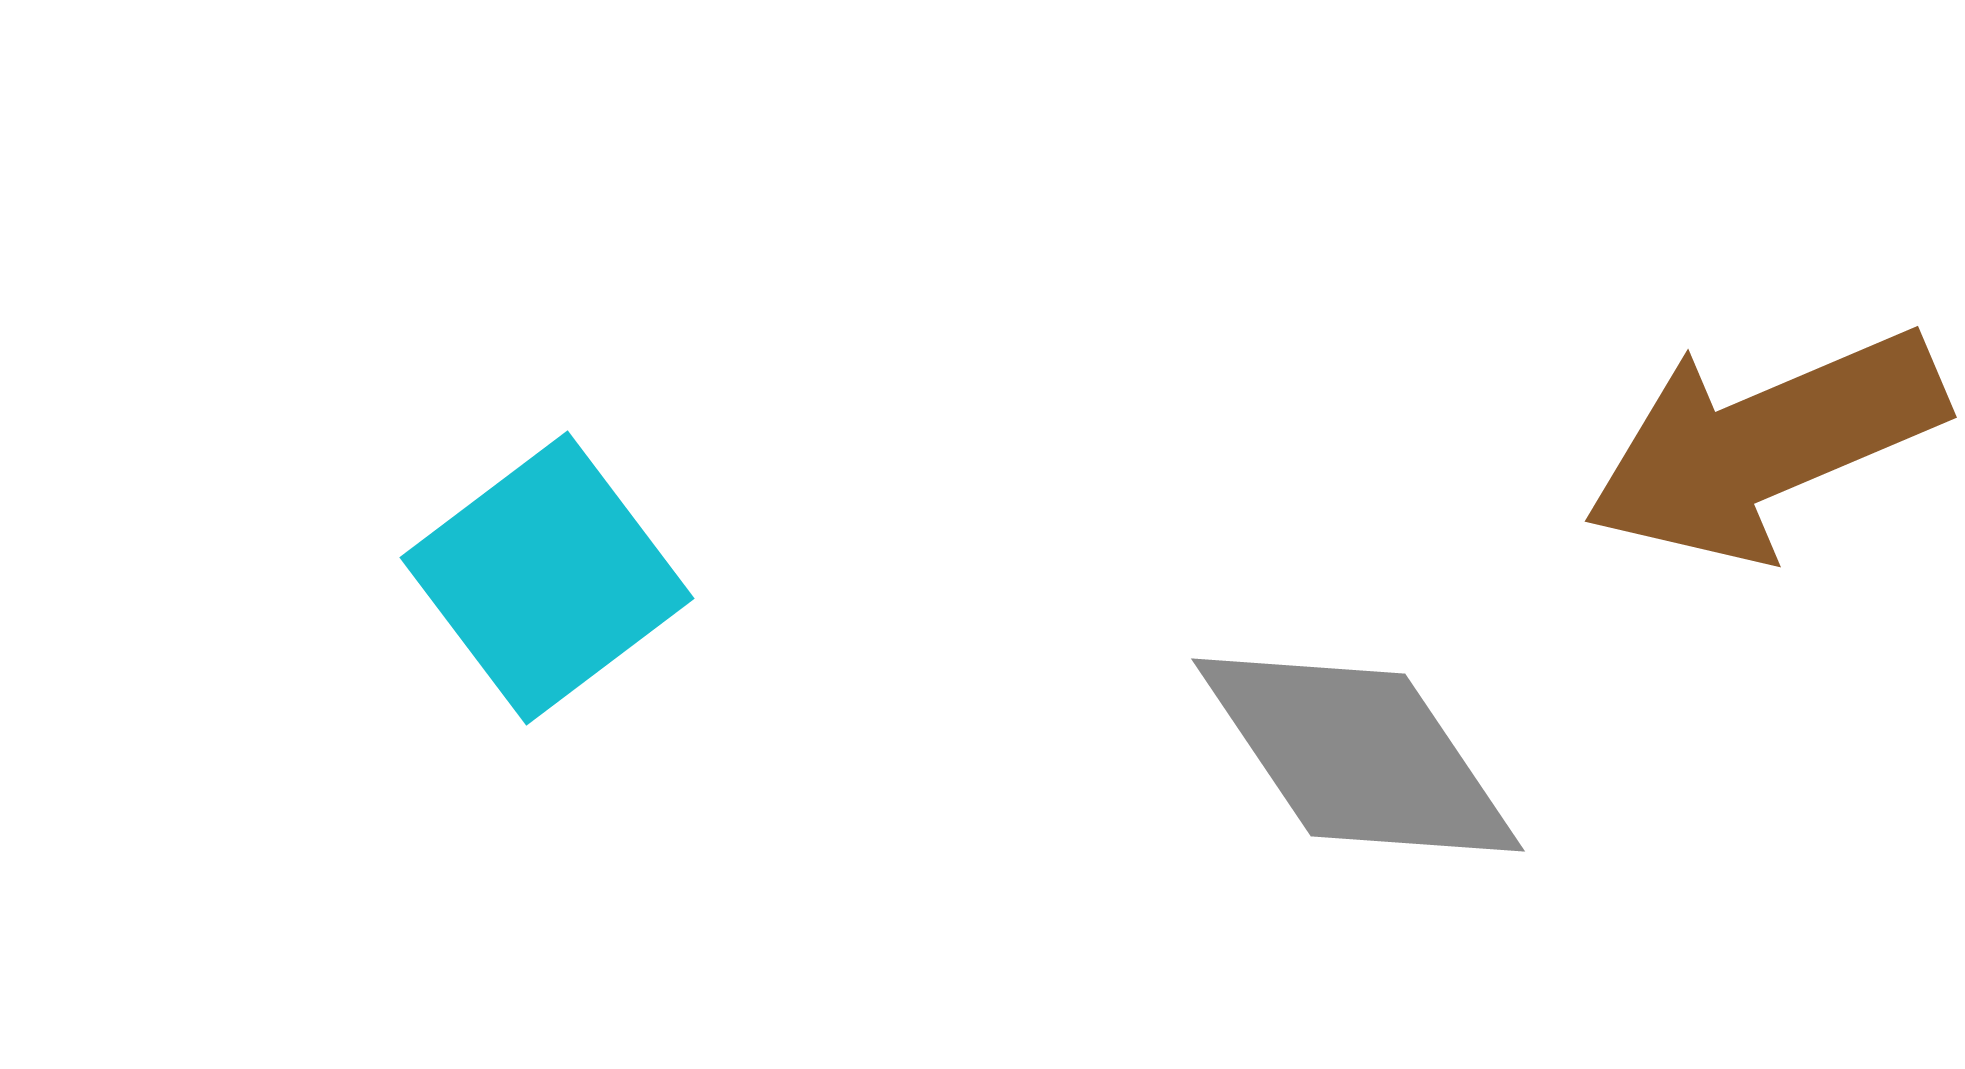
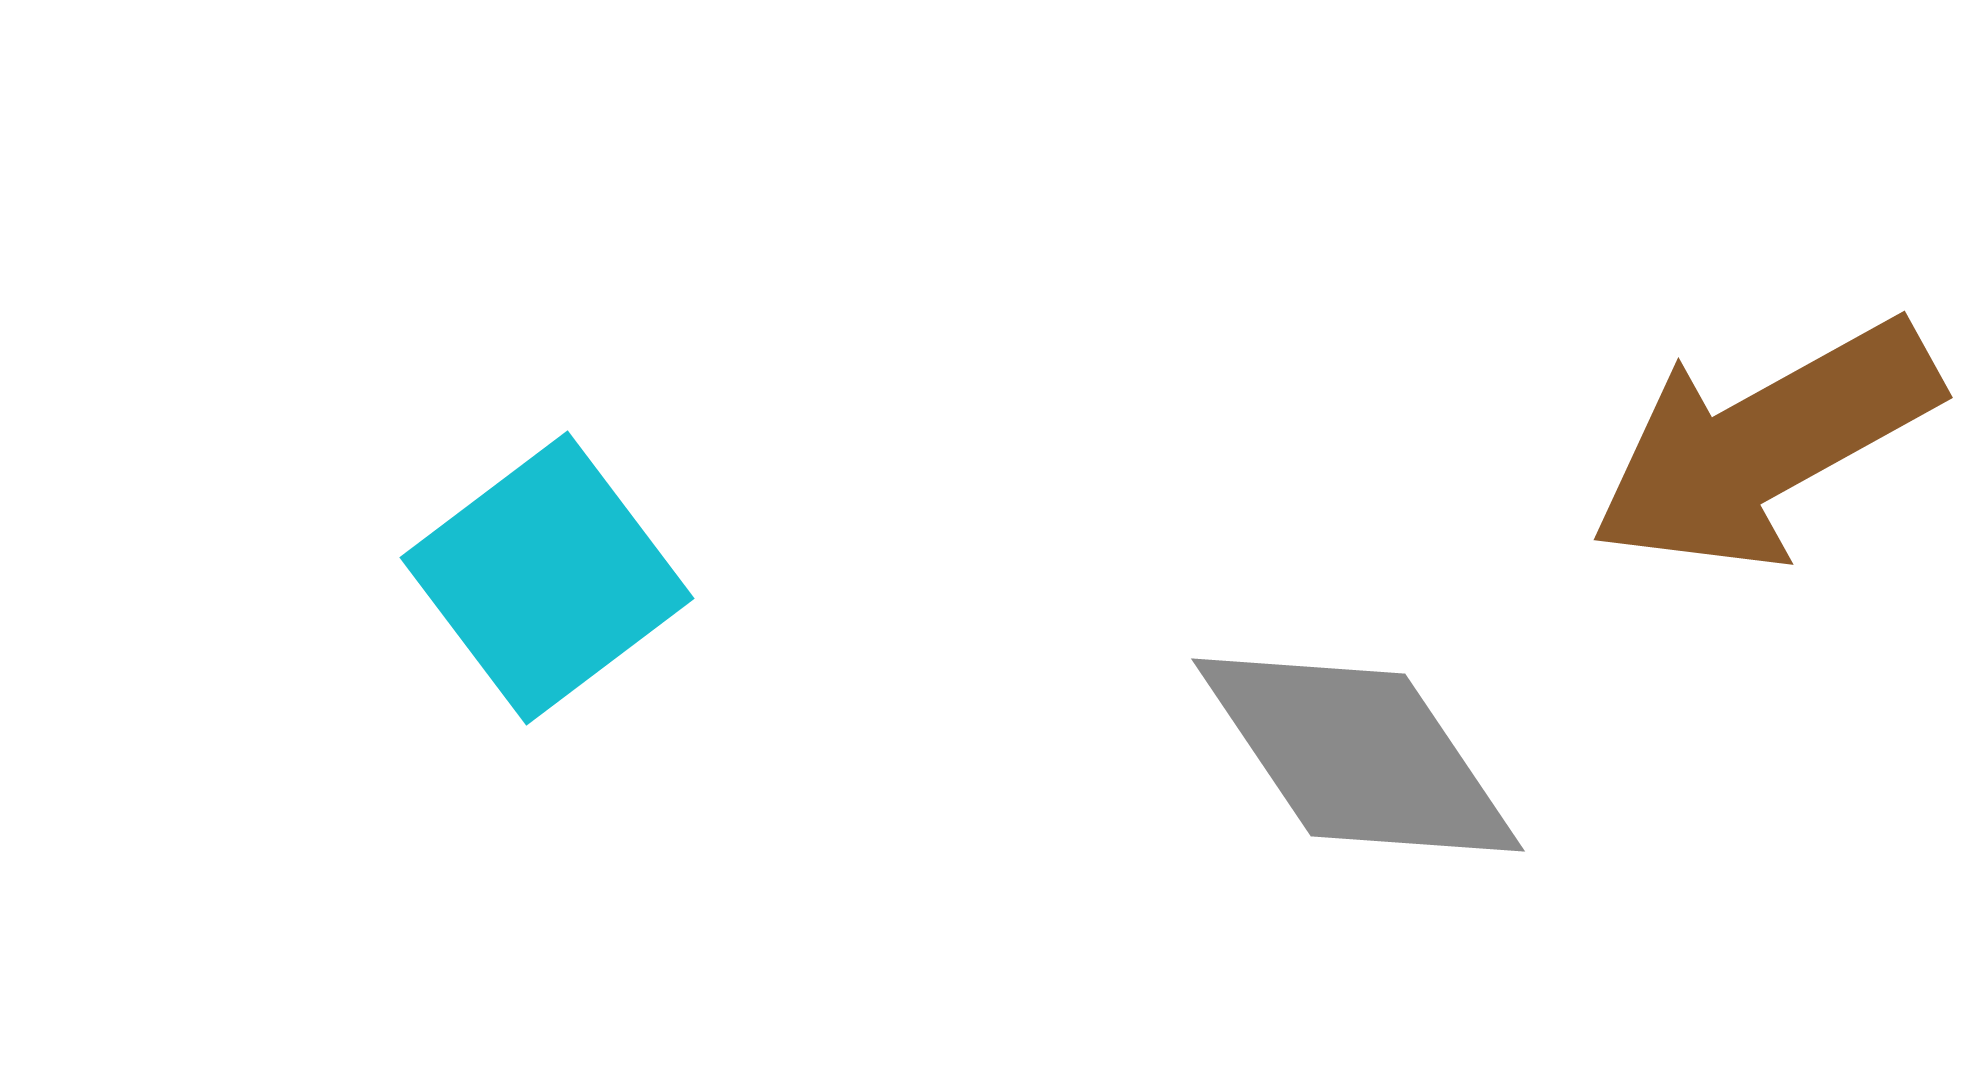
brown arrow: rotated 6 degrees counterclockwise
